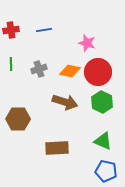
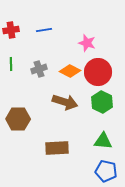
orange diamond: rotated 15 degrees clockwise
green triangle: rotated 18 degrees counterclockwise
